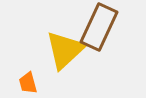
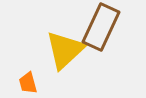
brown rectangle: moved 2 px right
